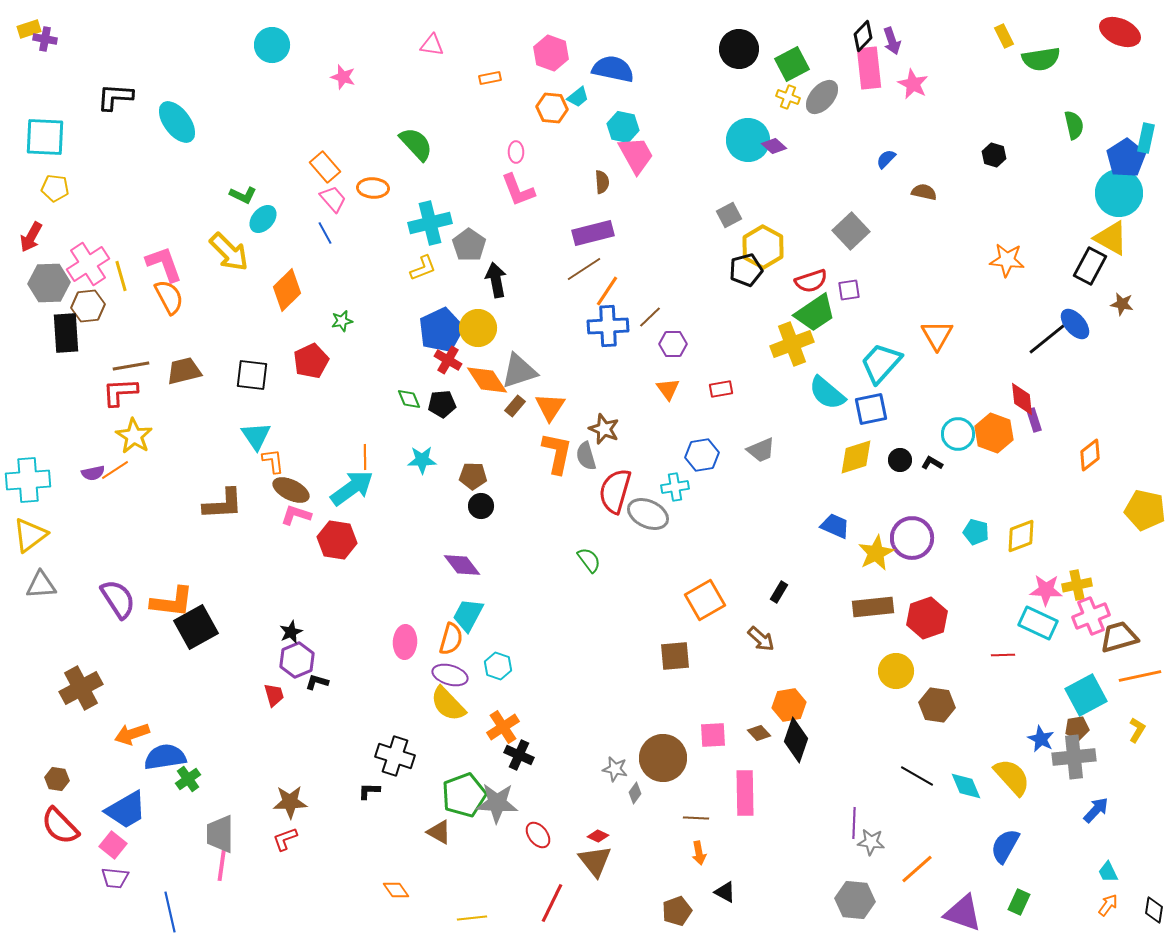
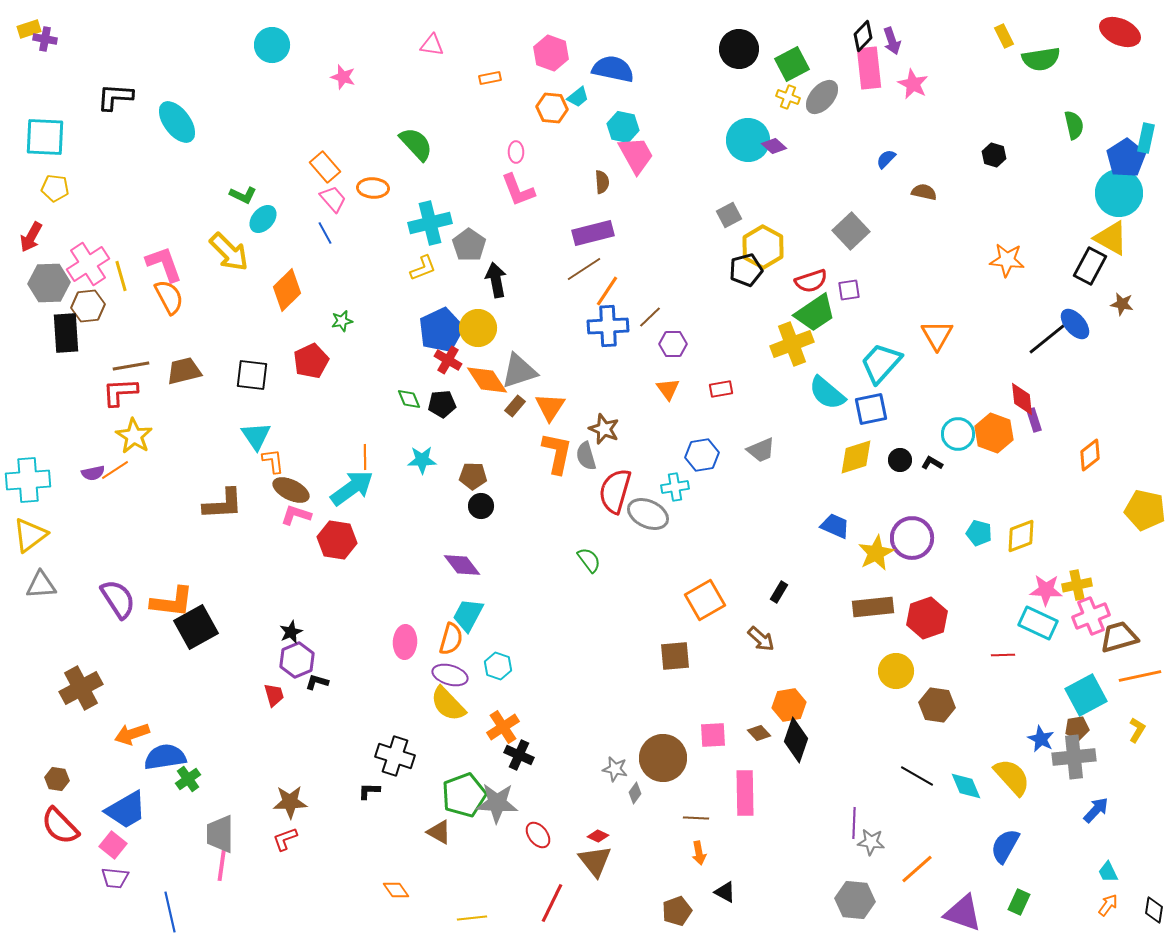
cyan pentagon at (976, 532): moved 3 px right, 1 px down
